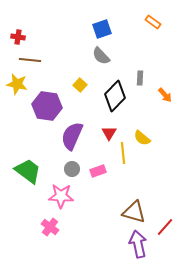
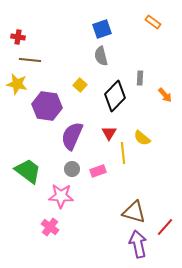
gray semicircle: rotated 30 degrees clockwise
